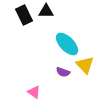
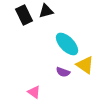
black triangle: rotated 14 degrees counterclockwise
yellow triangle: rotated 12 degrees counterclockwise
